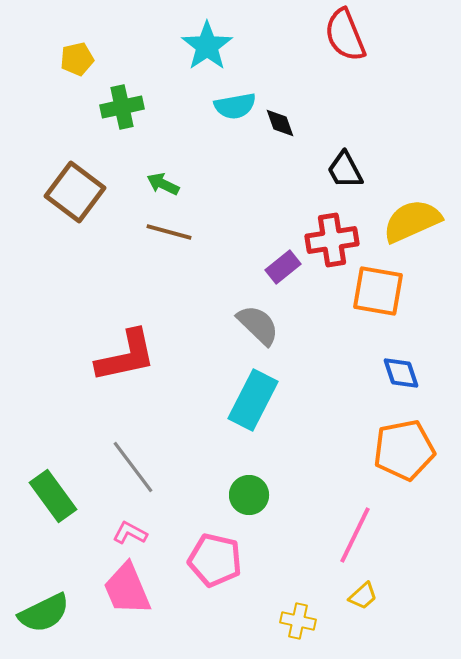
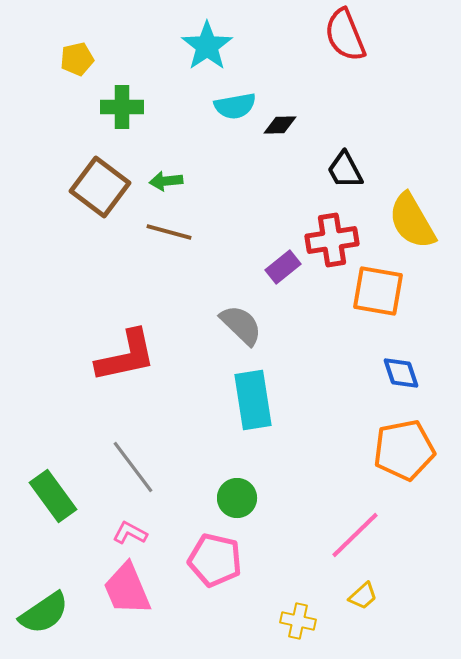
green cross: rotated 12 degrees clockwise
black diamond: moved 2 px down; rotated 72 degrees counterclockwise
green arrow: moved 3 px right, 3 px up; rotated 32 degrees counterclockwise
brown square: moved 25 px right, 5 px up
yellow semicircle: rotated 96 degrees counterclockwise
gray semicircle: moved 17 px left
cyan rectangle: rotated 36 degrees counterclockwise
green circle: moved 12 px left, 3 px down
pink line: rotated 20 degrees clockwise
green semicircle: rotated 8 degrees counterclockwise
